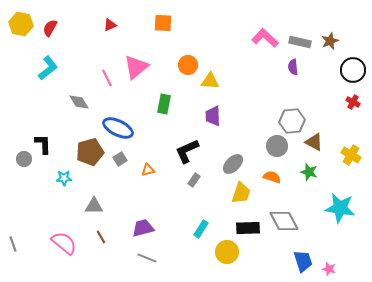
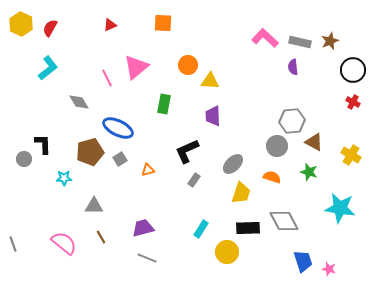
yellow hexagon at (21, 24): rotated 15 degrees clockwise
